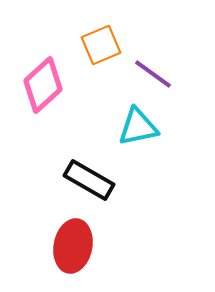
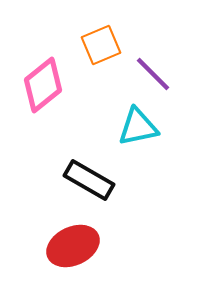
purple line: rotated 9 degrees clockwise
pink diamond: rotated 4 degrees clockwise
red ellipse: rotated 54 degrees clockwise
